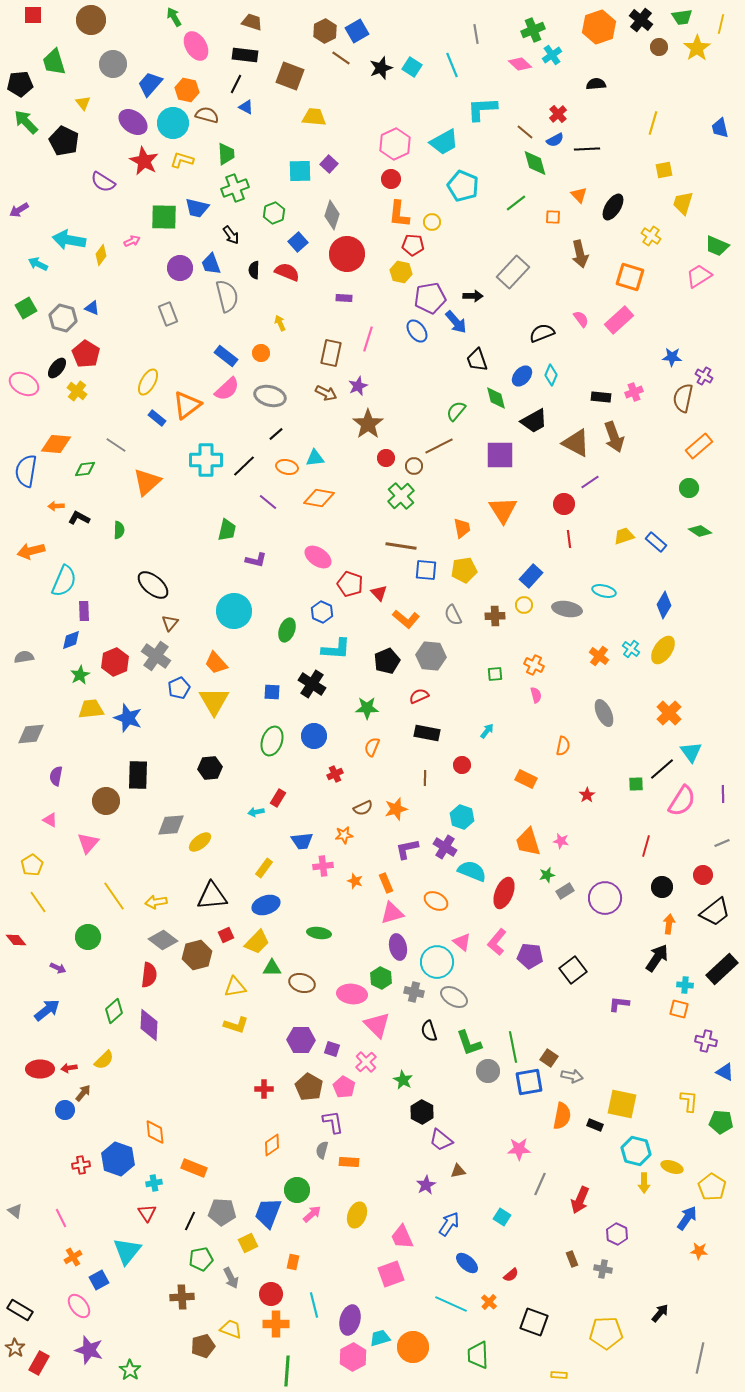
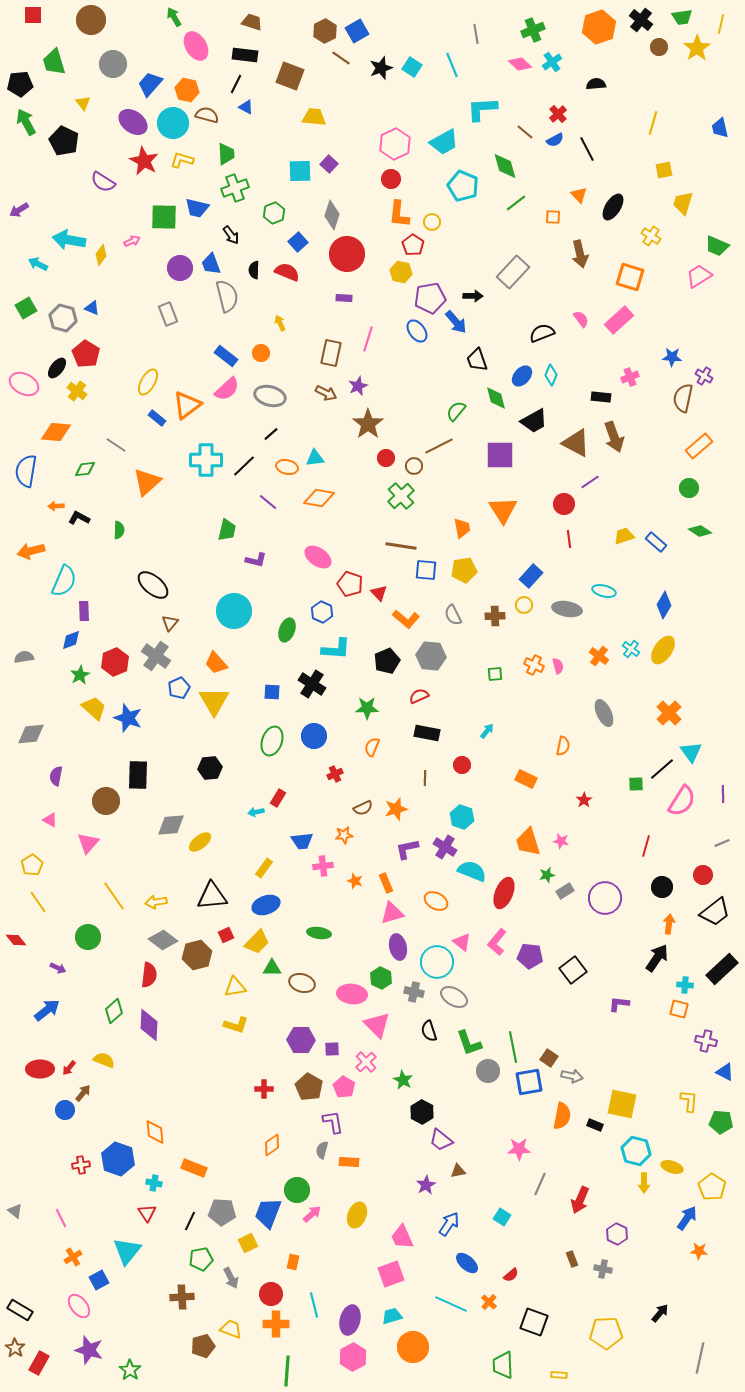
cyan cross at (552, 55): moved 7 px down
green arrow at (26, 122): rotated 16 degrees clockwise
black line at (587, 149): rotated 65 degrees clockwise
green diamond at (535, 163): moved 30 px left, 3 px down
red pentagon at (413, 245): rotated 30 degrees clockwise
pink cross at (634, 392): moved 4 px left, 15 px up
black line at (276, 434): moved 5 px left
orange diamond at (56, 444): moved 12 px up
pink semicircle at (536, 695): moved 22 px right, 29 px up
yellow trapezoid at (91, 709): moved 3 px right, 1 px up; rotated 48 degrees clockwise
red star at (587, 795): moved 3 px left, 5 px down
purple square at (332, 1049): rotated 21 degrees counterclockwise
yellow semicircle at (104, 1060): rotated 115 degrees counterclockwise
red arrow at (69, 1068): rotated 42 degrees counterclockwise
cyan cross at (154, 1183): rotated 21 degrees clockwise
cyan trapezoid at (380, 1338): moved 12 px right, 22 px up
green trapezoid at (478, 1355): moved 25 px right, 10 px down
